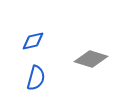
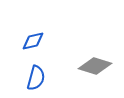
gray diamond: moved 4 px right, 7 px down
